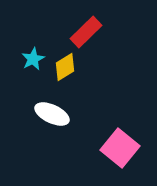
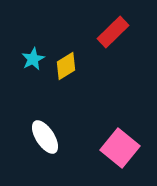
red rectangle: moved 27 px right
yellow diamond: moved 1 px right, 1 px up
white ellipse: moved 7 px left, 23 px down; rotated 32 degrees clockwise
